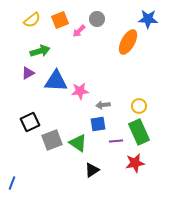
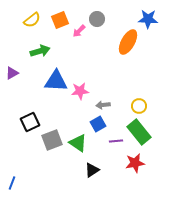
purple triangle: moved 16 px left
blue square: rotated 21 degrees counterclockwise
green rectangle: rotated 15 degrees counterclockwise
